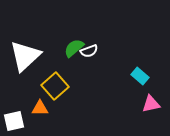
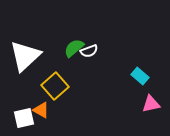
orange triangle: moved 1 px right, 2 px down; rotated 30 degrees clockwise
white square: moved 10 px right, 3 px up
